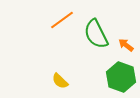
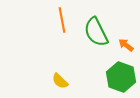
orange line: rotated 65 degrees counterclockwise
green semicircle: moved 2 px up
